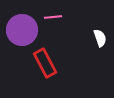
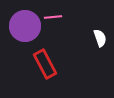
purple circle: moved 3 px right, 4 px up
red rectangle: moved 1 px down
